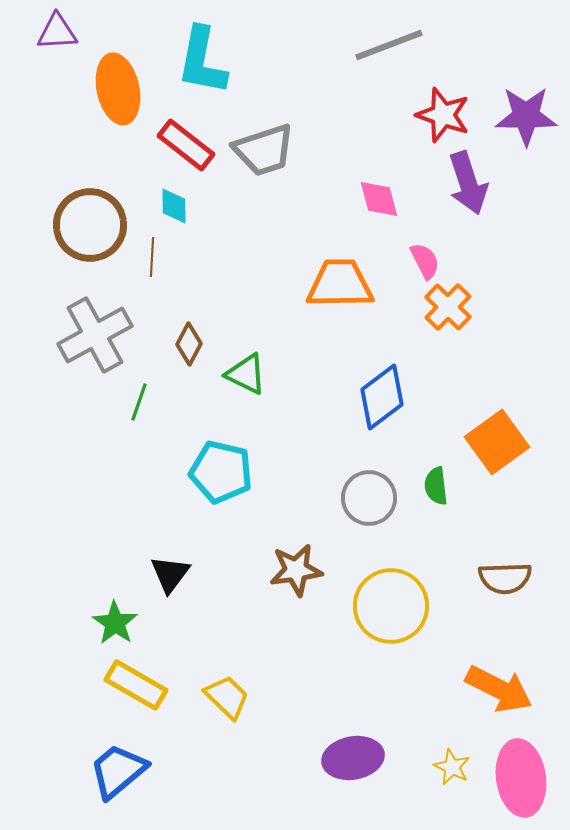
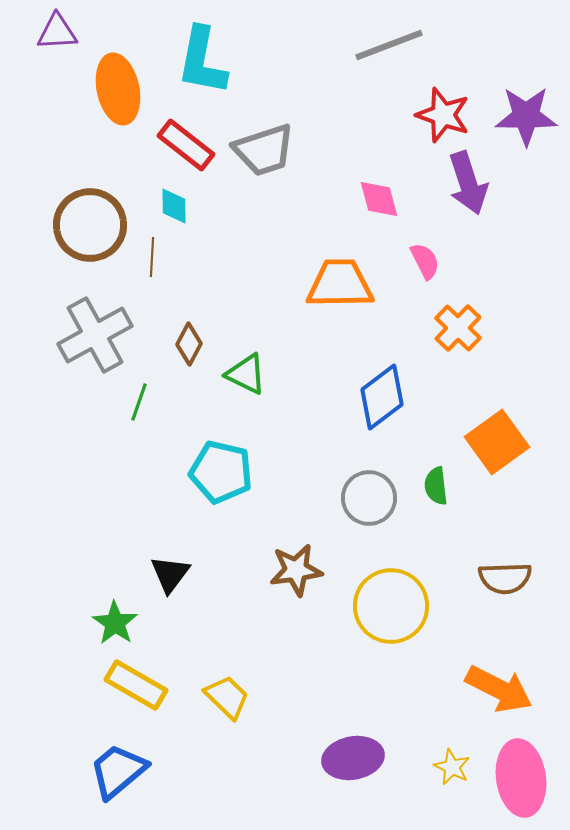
orange cross: moved 10 px right, 21 px down
